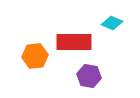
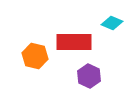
orange hexagon: rotated 20 degrees clockwise
purple hexagon: rotated 15 degrees clockwise
